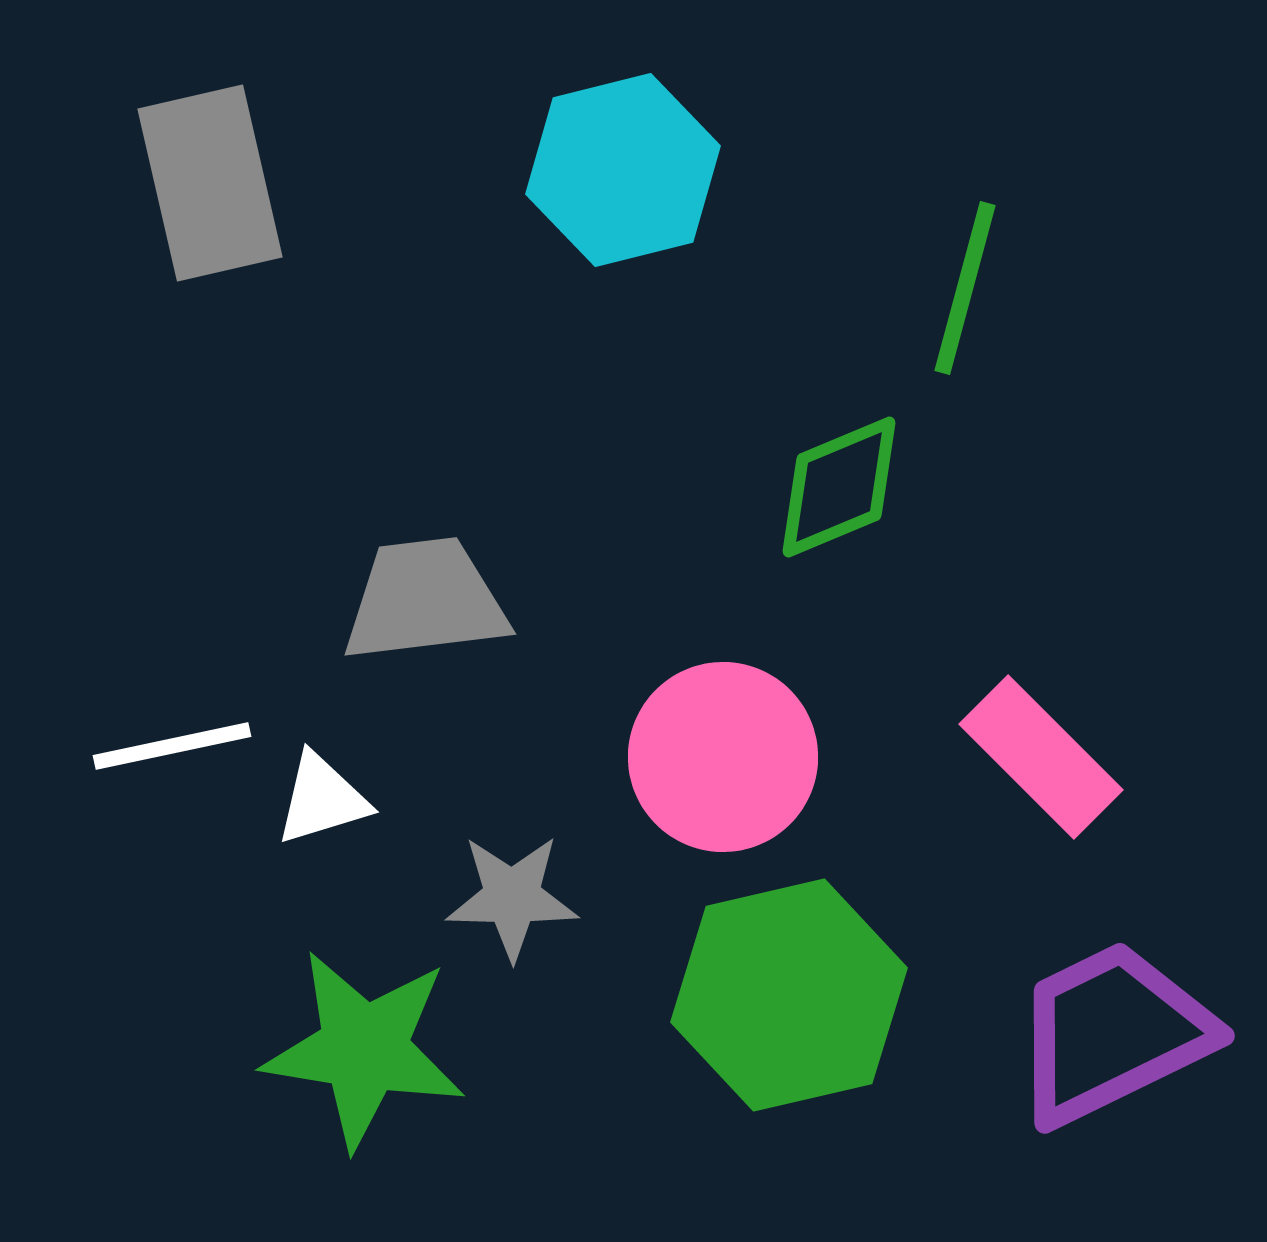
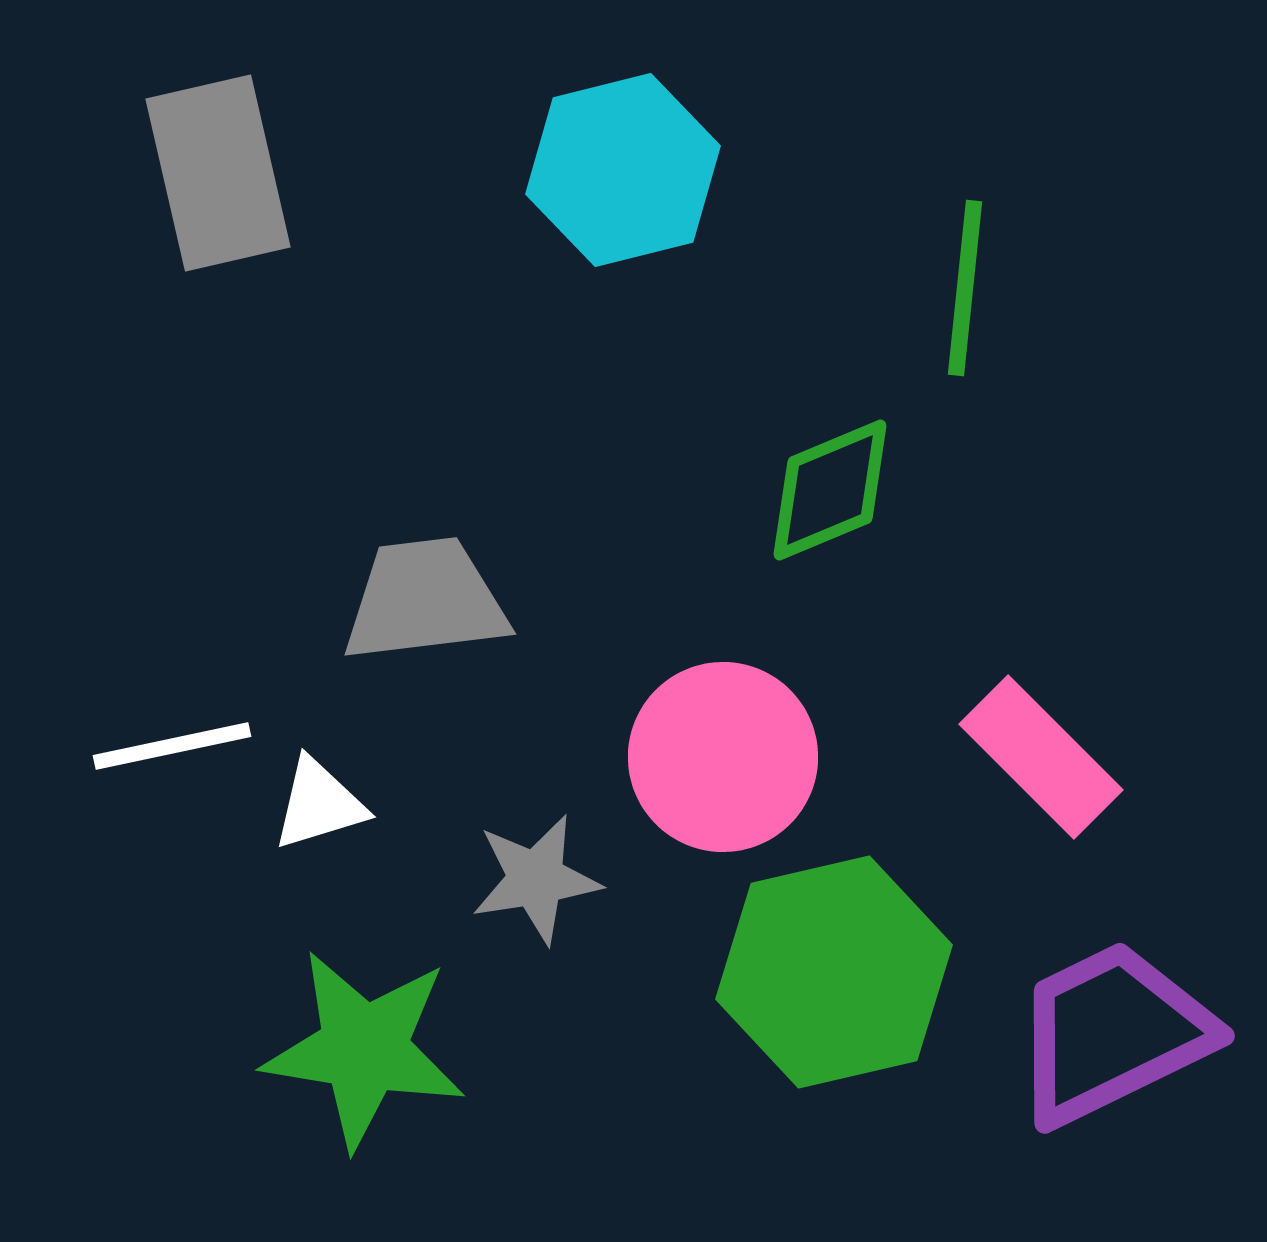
gray rectangle: moved 8 px right, 10 px up
green line: rotated 9 degrees counterclockwise
green diamond: moved 9 px left, 3 px down
white triangle: moved 3 px left, 5 px down
gray star: moved 24 px right, 18 px up; rotated 10 degrees counterclockwise
green hexagon: moved 45 px right, 23 px up
